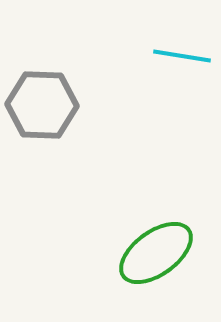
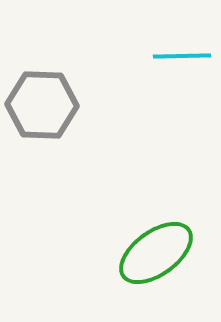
cyan line: rotated 10 degrees counterclockwise
